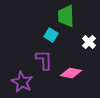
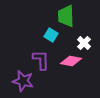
white cross: moved 5 px left, 1 px down
purple L-shape: moved 3 px left
pink diamond: moved 12 px up
purple star: moved 1 px right, 1 px up; rotated 15 degrees counterclockwise
